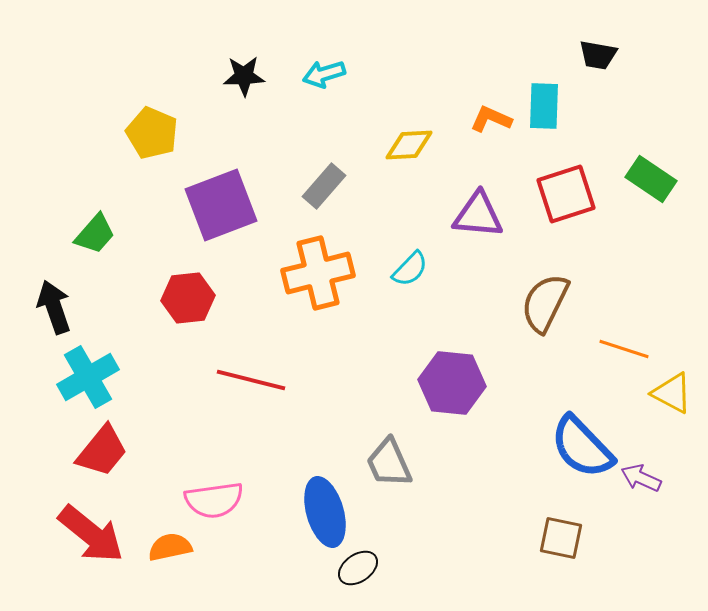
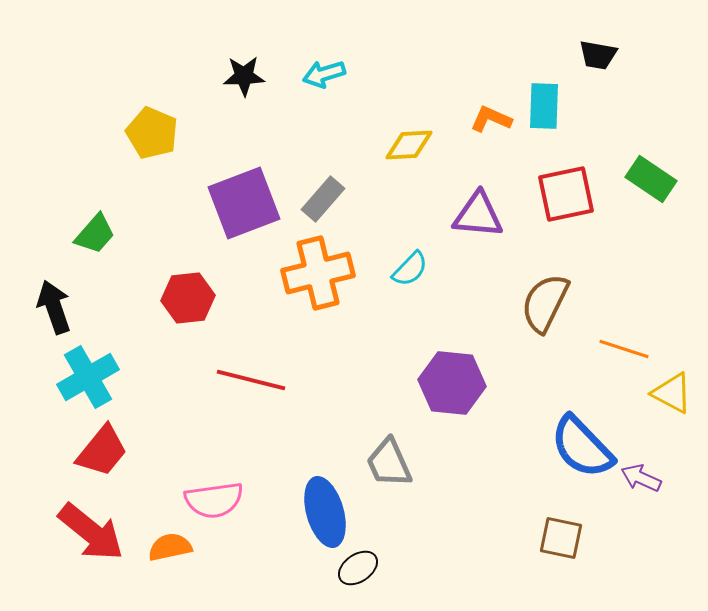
gray rectangle: moved 1 px left, 13 px down
red square: rotated 6 degrees clockwise
purple square: moved 23 px right, 2 px up
red arrow: moved 2 px up
